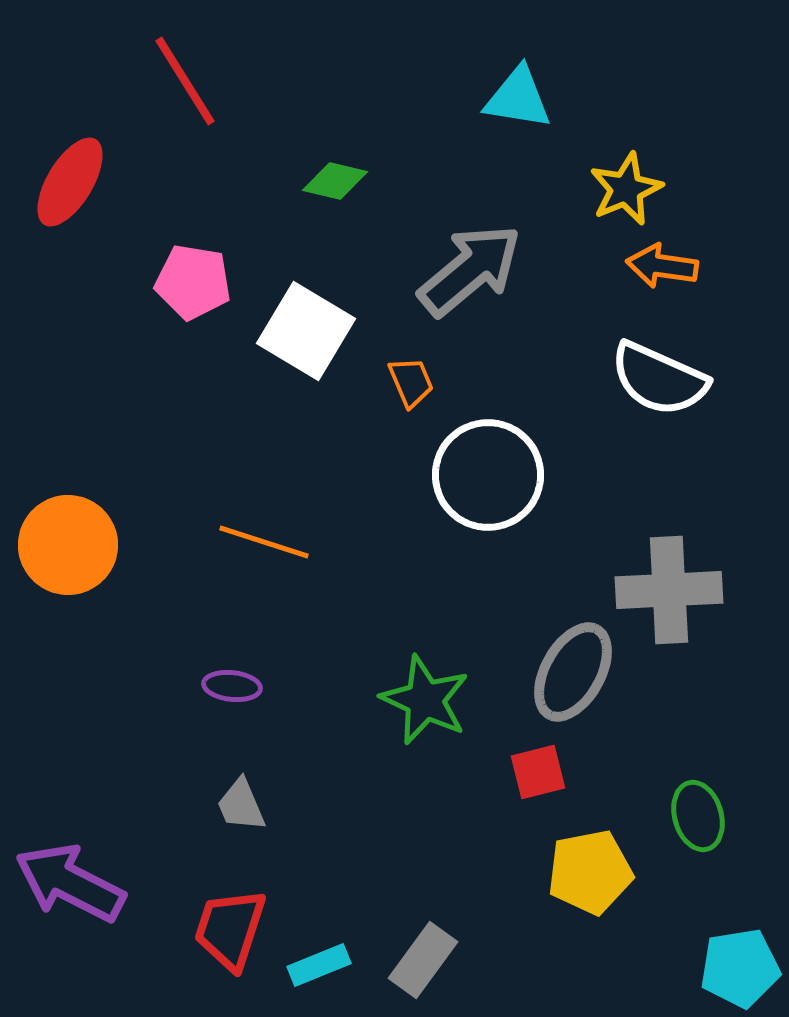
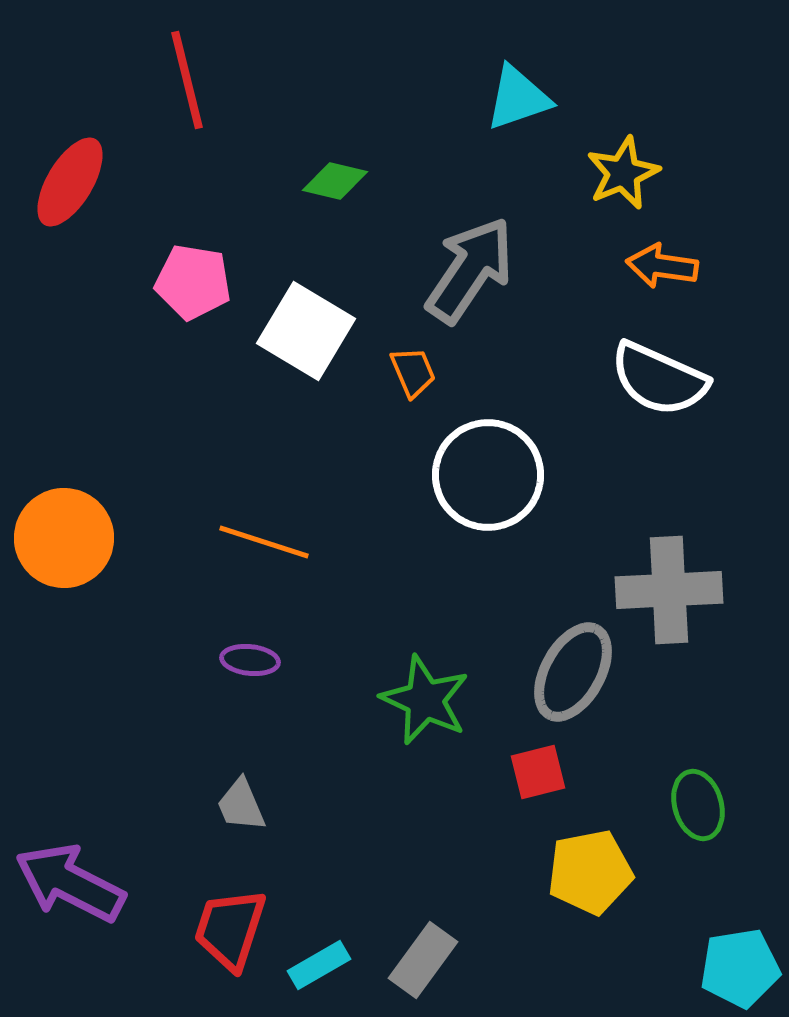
red line: moved 2 px right, 1 px up; rotated 18 degrees clockwise
cyan triangle: rotated 28 degrees counterclockwise
yellow star: moved 3 px left, 16 px up
gray arrow: rotated 16 degrees counterclockwise
orange trapezoid: moved 2 px right, 10 px up
orange circle: moved 4 px left, 7 px up
purple ellipse: moved 18 px right, 26 px up
green ellipse: moved 11 px up
cyan rectangle: rotated 8 degrees counterclockwise
